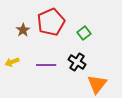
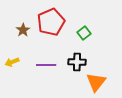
black cross: rotated 30 degrees counterclockwise
orange triangle: moved 1 px left, 2 px up
